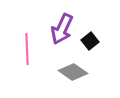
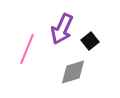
pink line: rotated 24 degrees clockwise
gray diamond: rotated 52 degrees counterclockwise
